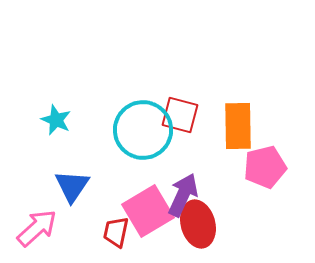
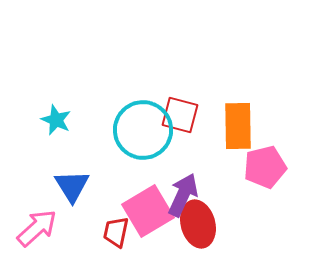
blue triangle: rotated 6 degrees counterclockwise
